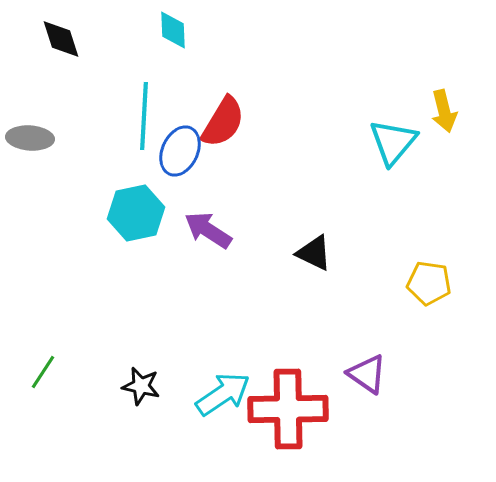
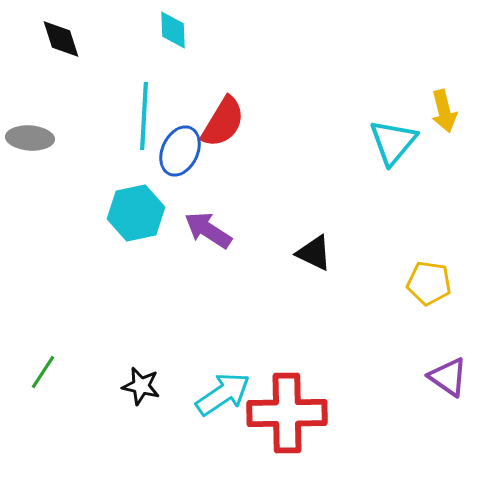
purple triangle: moved 81 px right, 3 px down
red cross: moved 1 px left, 4 px down
